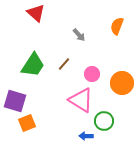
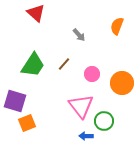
pink triangle: moved 6 px down; rotated 20 degrees clockwise
